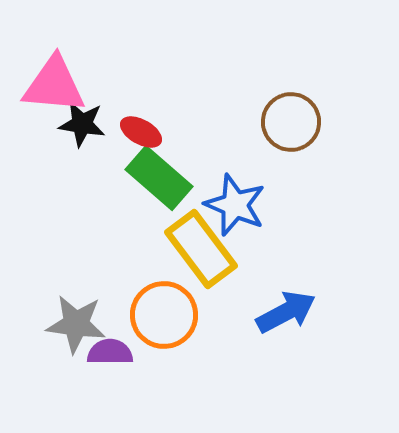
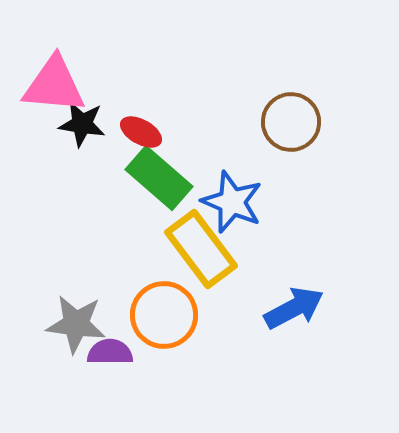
blue star: moved 3 px left, 3 px up
blue arrow: moved 8 px right, 4 px up
